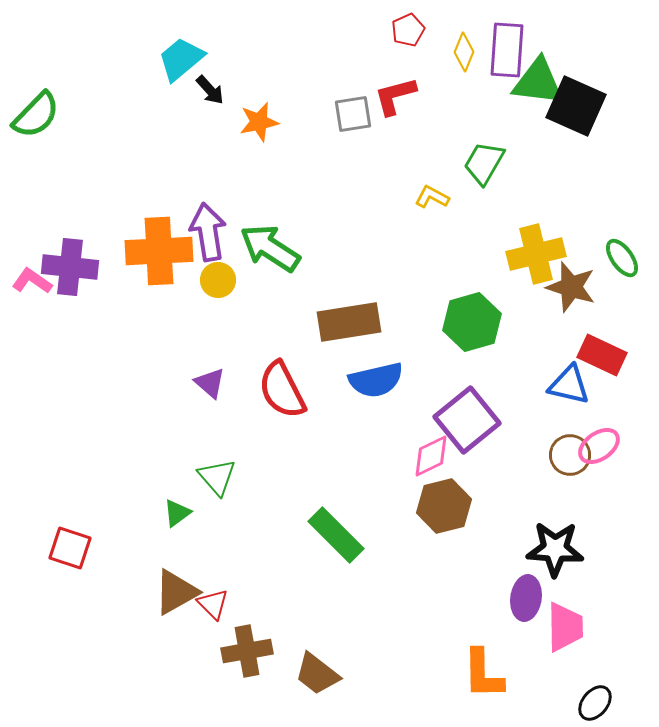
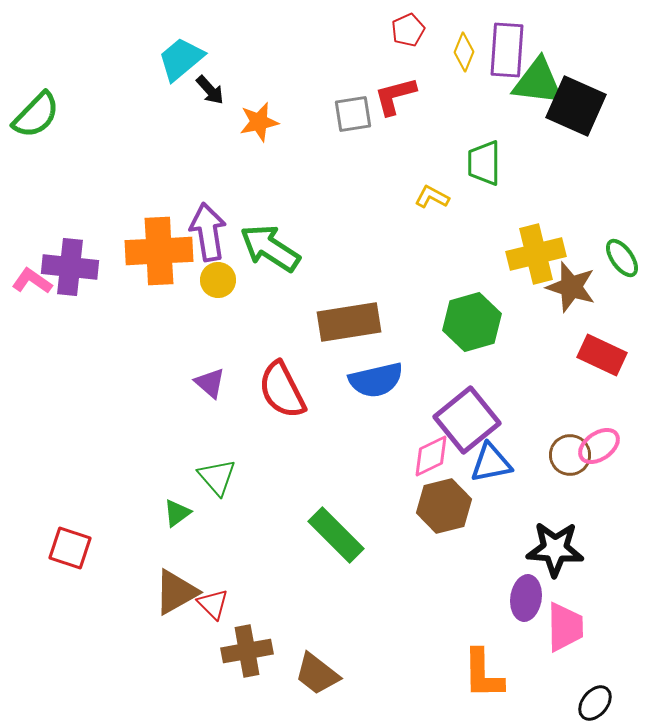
green trapezoid at (484, 163): rotated 30 degrees counterclockwise
blue triangle at (569, 385): moved 78 px left, 78 px down; rotated 24 degrees counterclockwise
